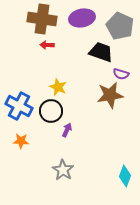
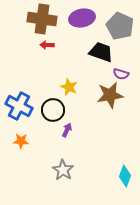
yellow star: moved 11 px right
black circle: moved 2 px right, 1 px up
